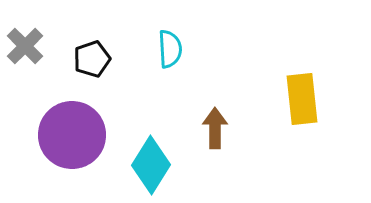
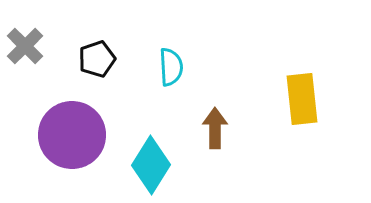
cyan semicircle: moved 1 px right, 18 px down
black pentagon: moved 5 px right
